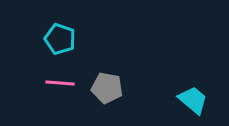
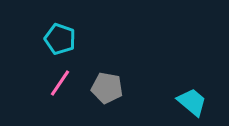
pink line: rotated 60 degrees counterclockwise
cyan trapezoid: moved 1 px left, 2 px down
